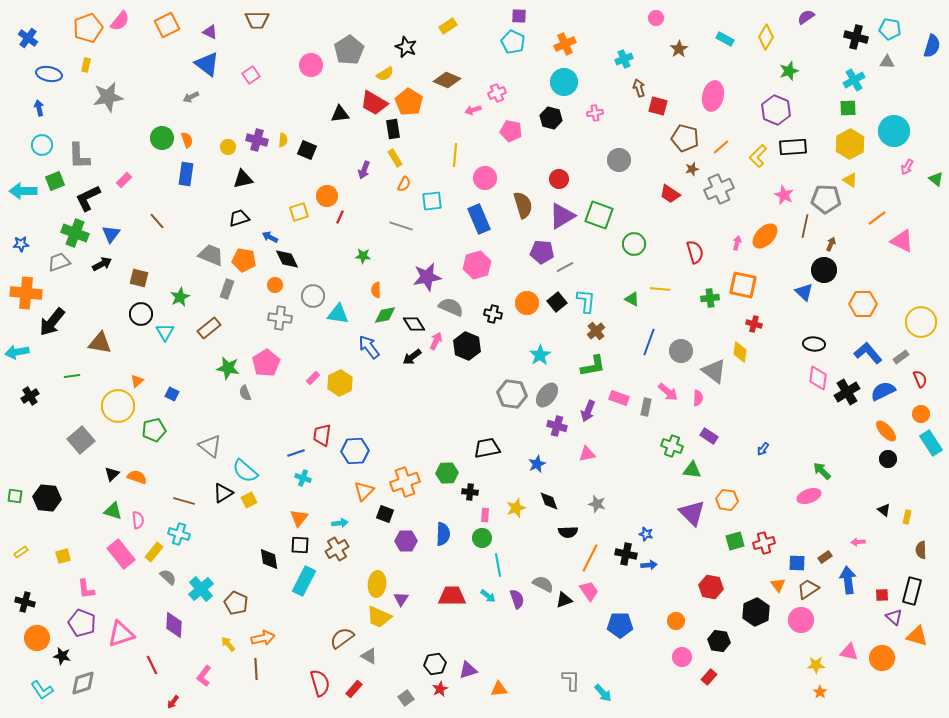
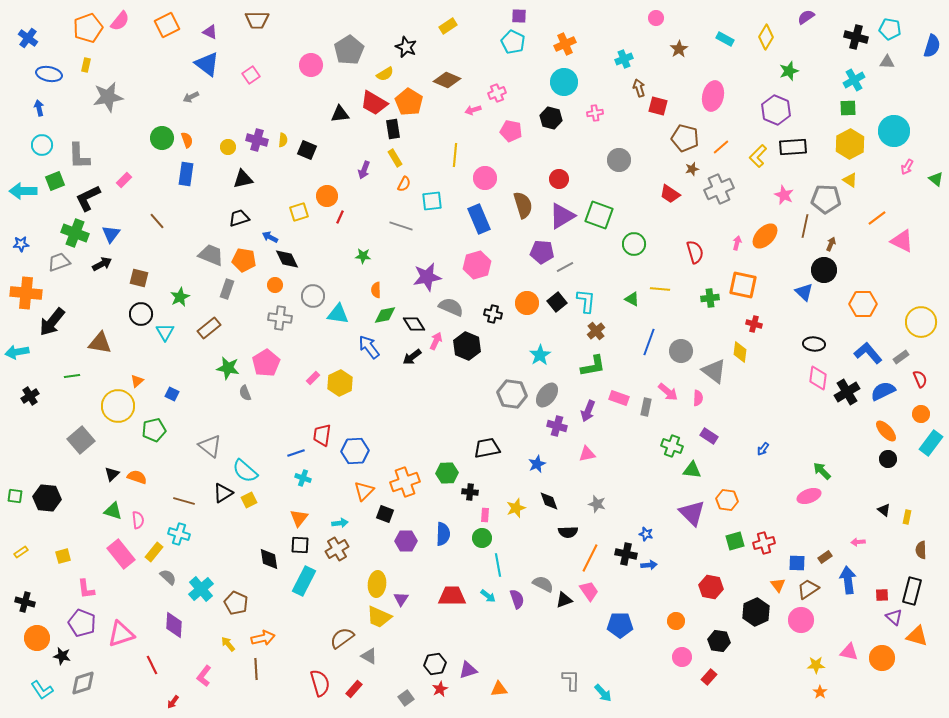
cyan rectangle at (931, 443): rotated 70 degrees clockwise
